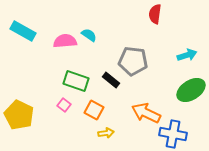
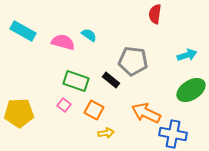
pink semicircle: moved 2 px left, 1 px down; rotated 20 degrees clockwise
yellow pentagon: moved 2 px up; rotated 28 degrees counterclockwise
